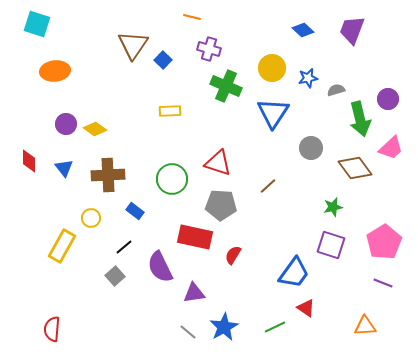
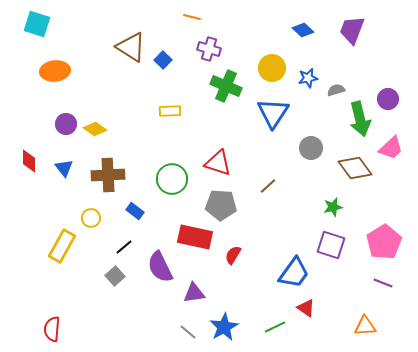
brown triangle at (133, 45): moved 2 px left, 2 px down; rotated 32 degrees counterclockwise
